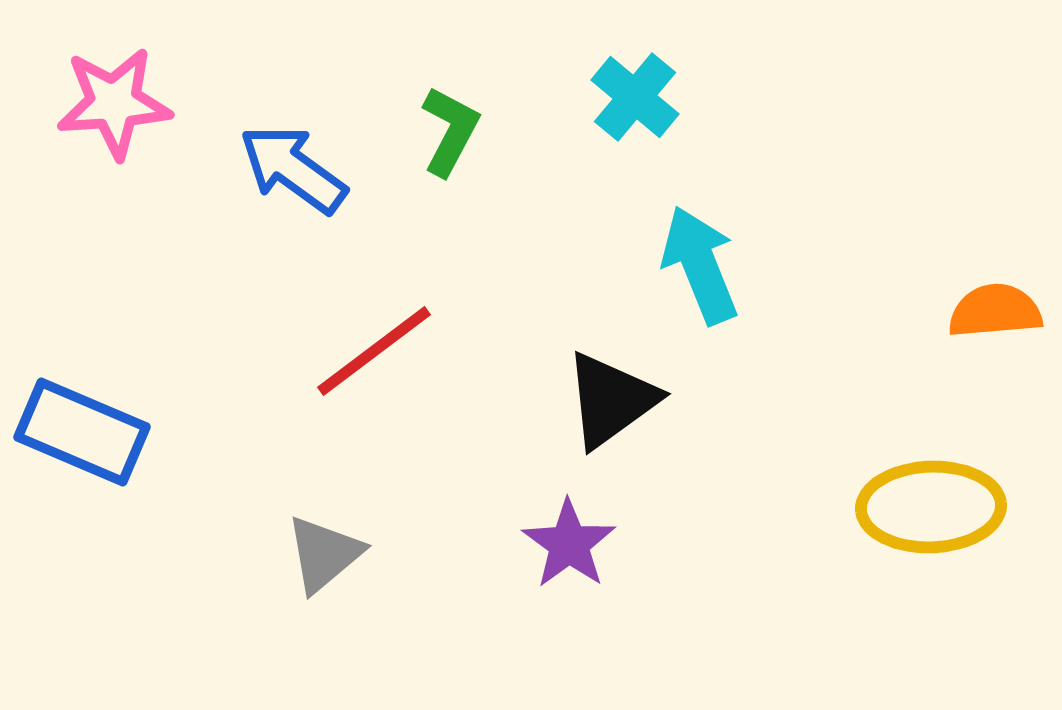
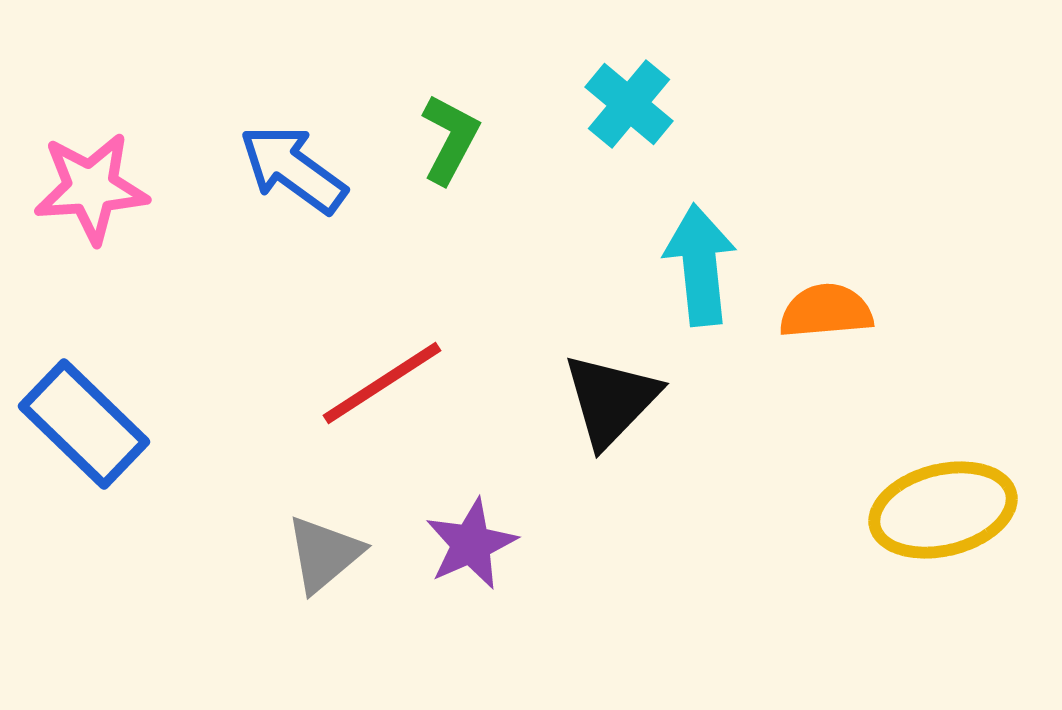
cyan cross: moved 6 px left, 7 px down
pink star: moved 23 px left, 85 px down
green L-shape: moved 8 px down
cyan arrow: rotated 16 degrees clockwise
orange semicircle: moved 169 px left
red line: moved 8 px right, 32 px down; rotated 4 degrees clockwise
black triangle: rotated 10 degrees counterclockwise
blue rectangle: moved 2 px right, 8 px up; rotated 21 degrees clockwise
yellow ellipse: moved 12 px right, 3 px down; rotated 12 degrees counterclockwise
purple star: moved 98 px left; rotated 12 degrees clockwise
